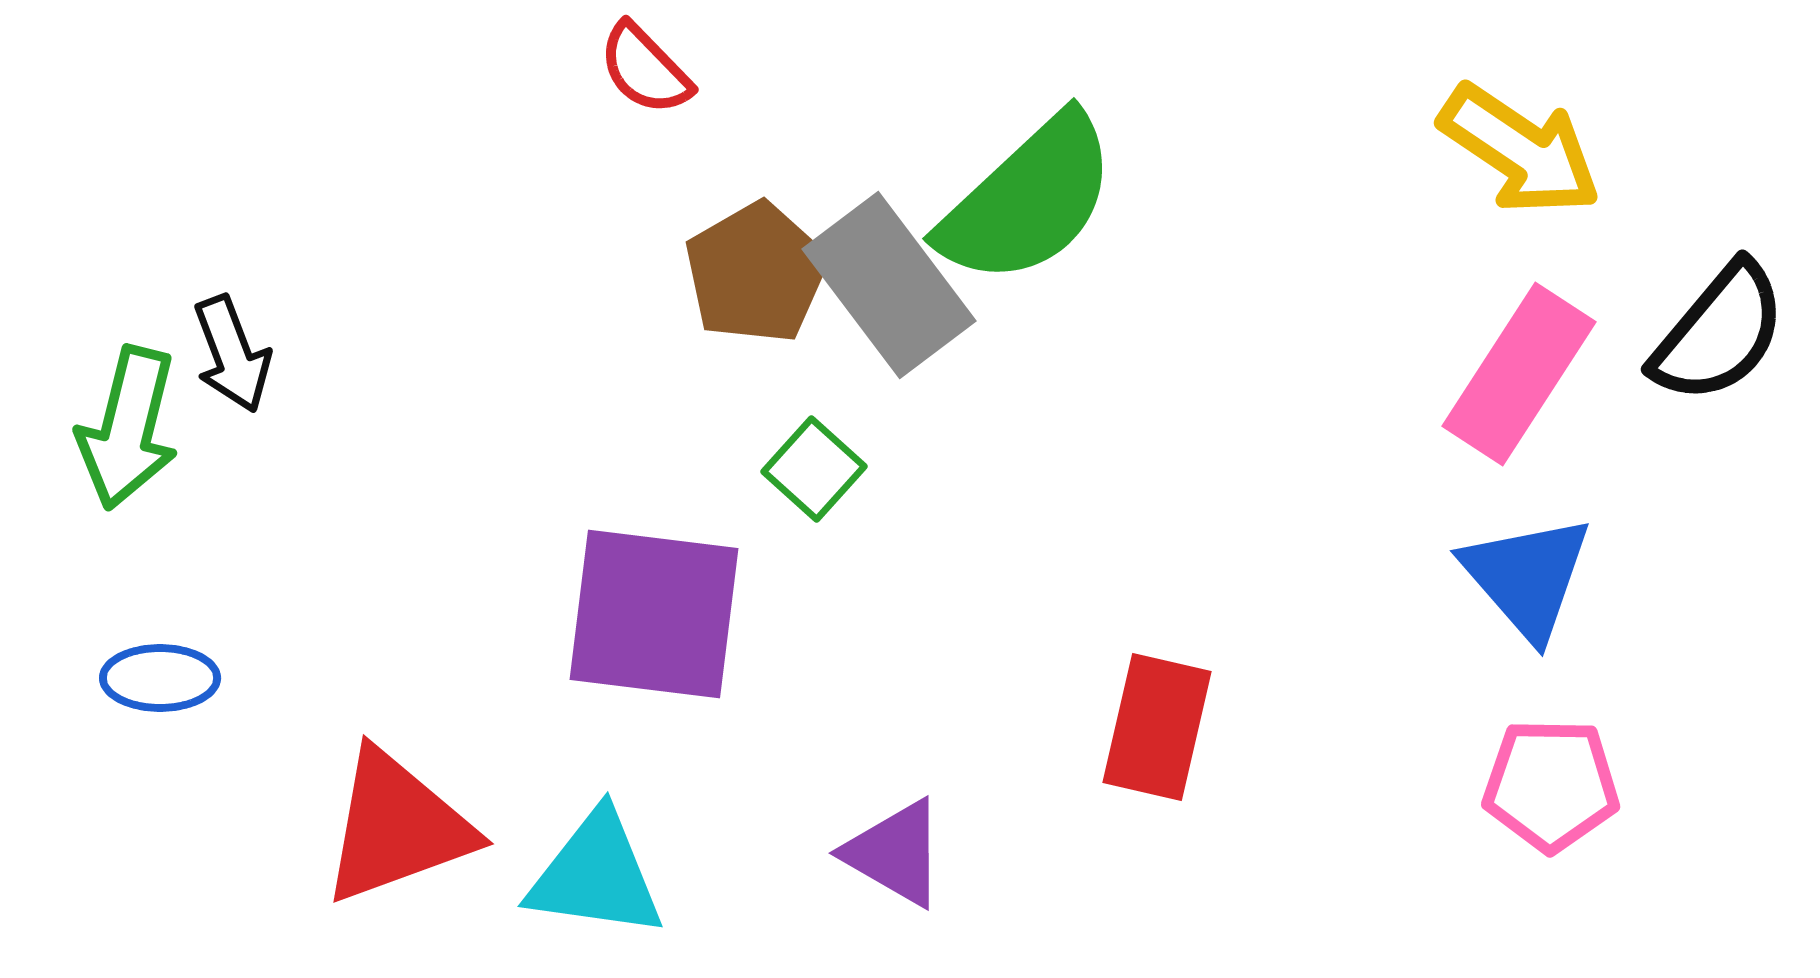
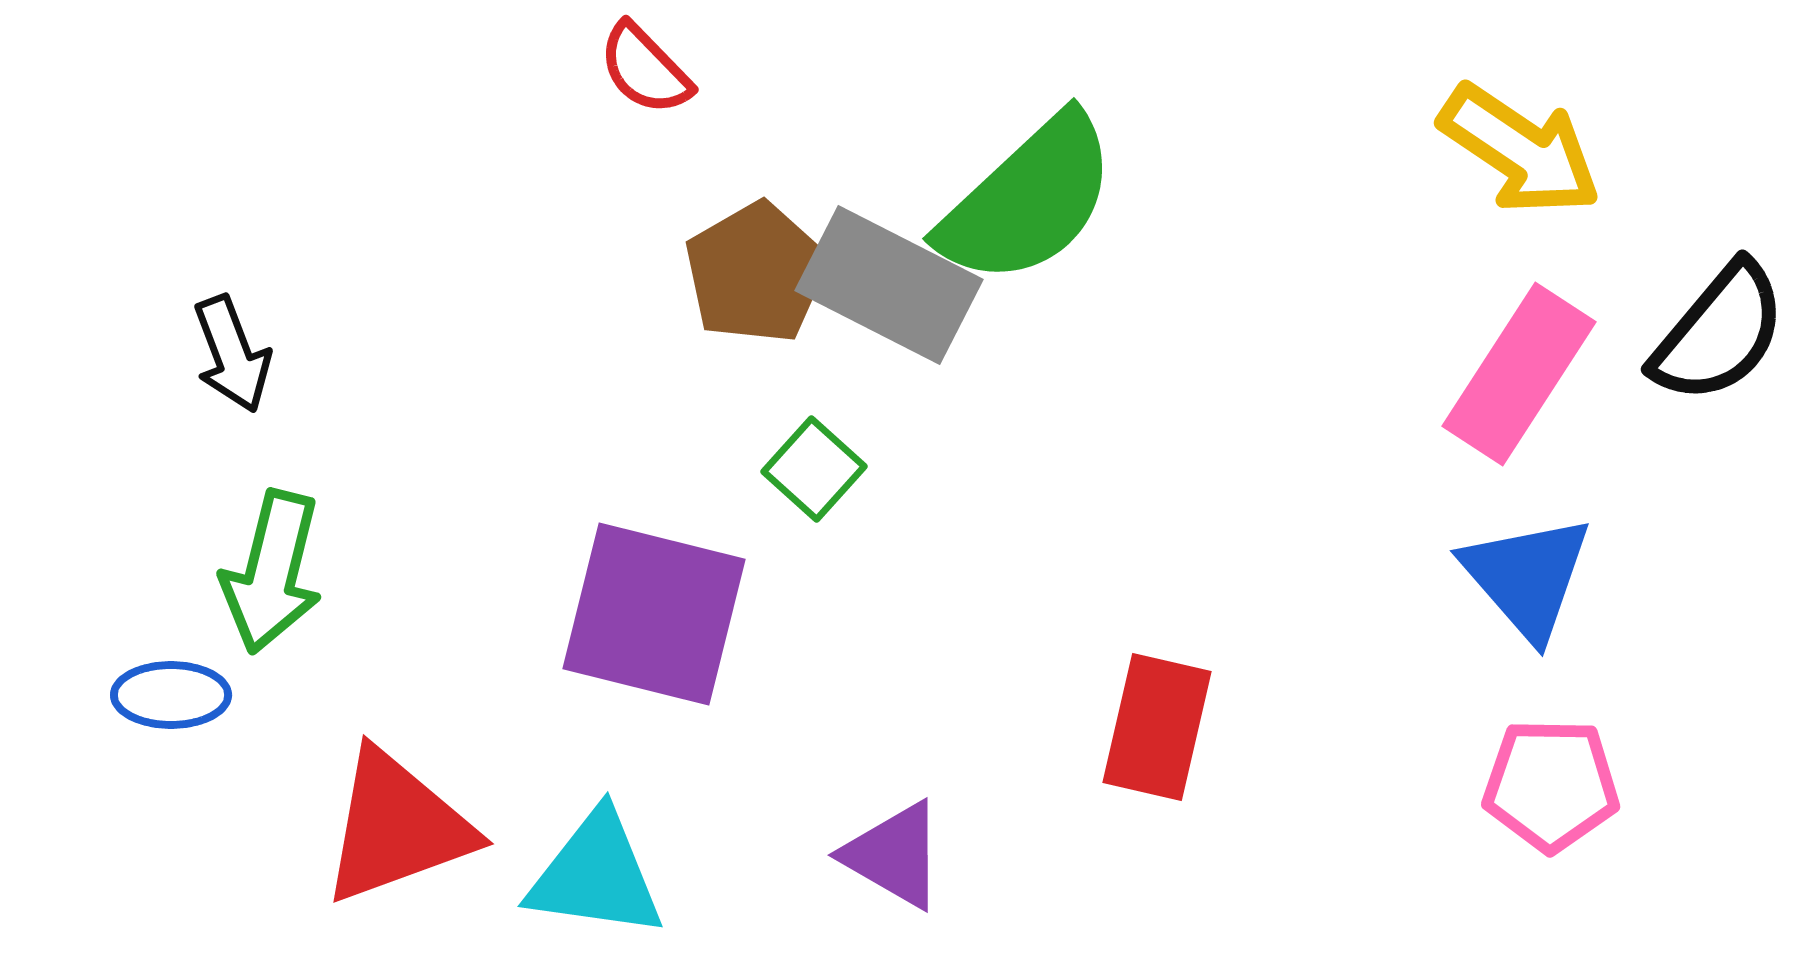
gray rectangle: rotated 26 degrees counterclockwise
green arrow: moved 144 px right, 144 px down
purple square: rotated 7 degrees clockwise
blue ellipse: moved 11 px right, 17 px down
purple triangle: moved 1 px left, 2 px down
